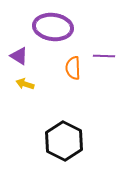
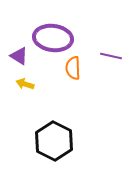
purple ellipse: moved 11 px down
purple line: moved 7 px right; rotated 10 degrees clockwise
black hexagon: moved 10 px left
